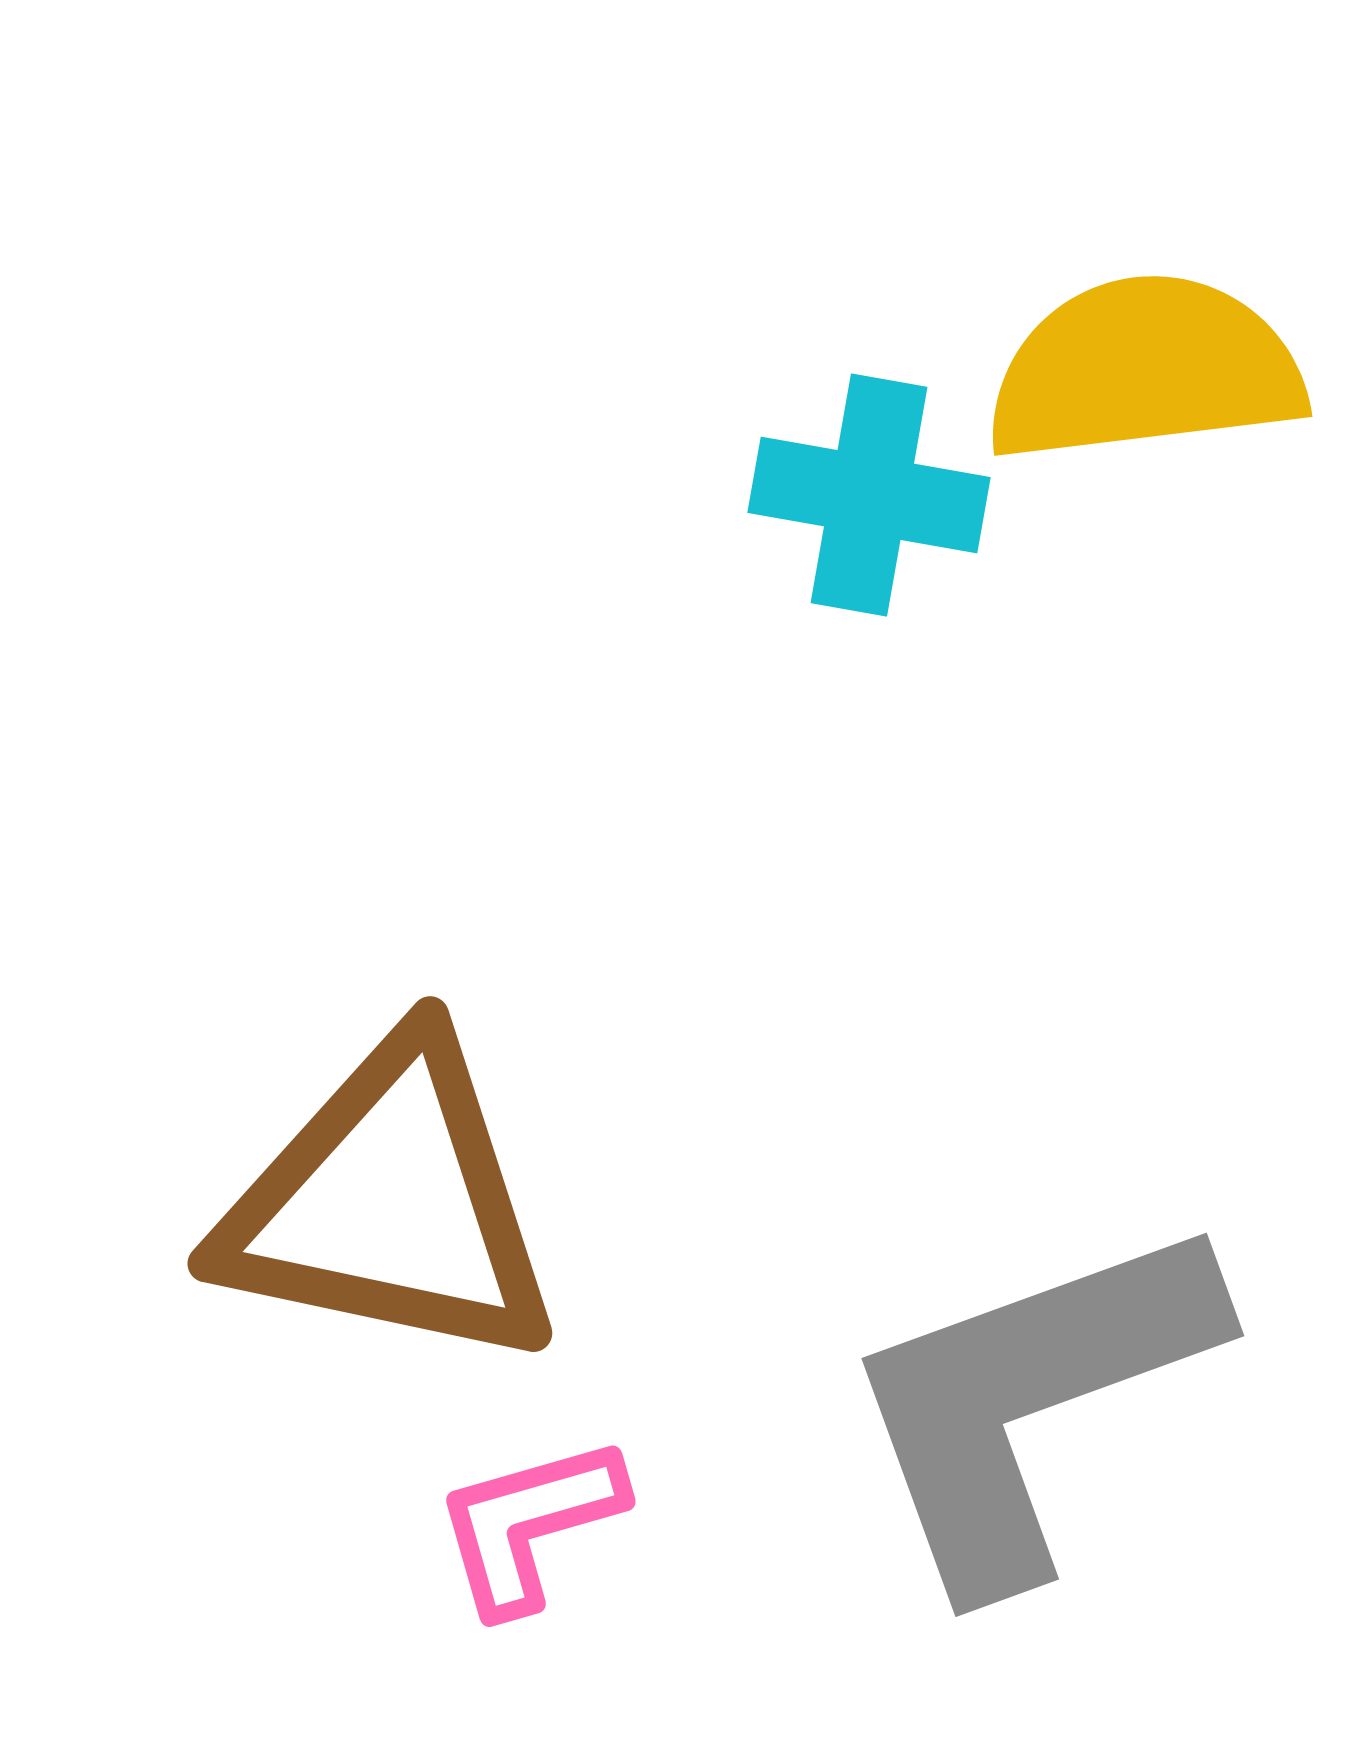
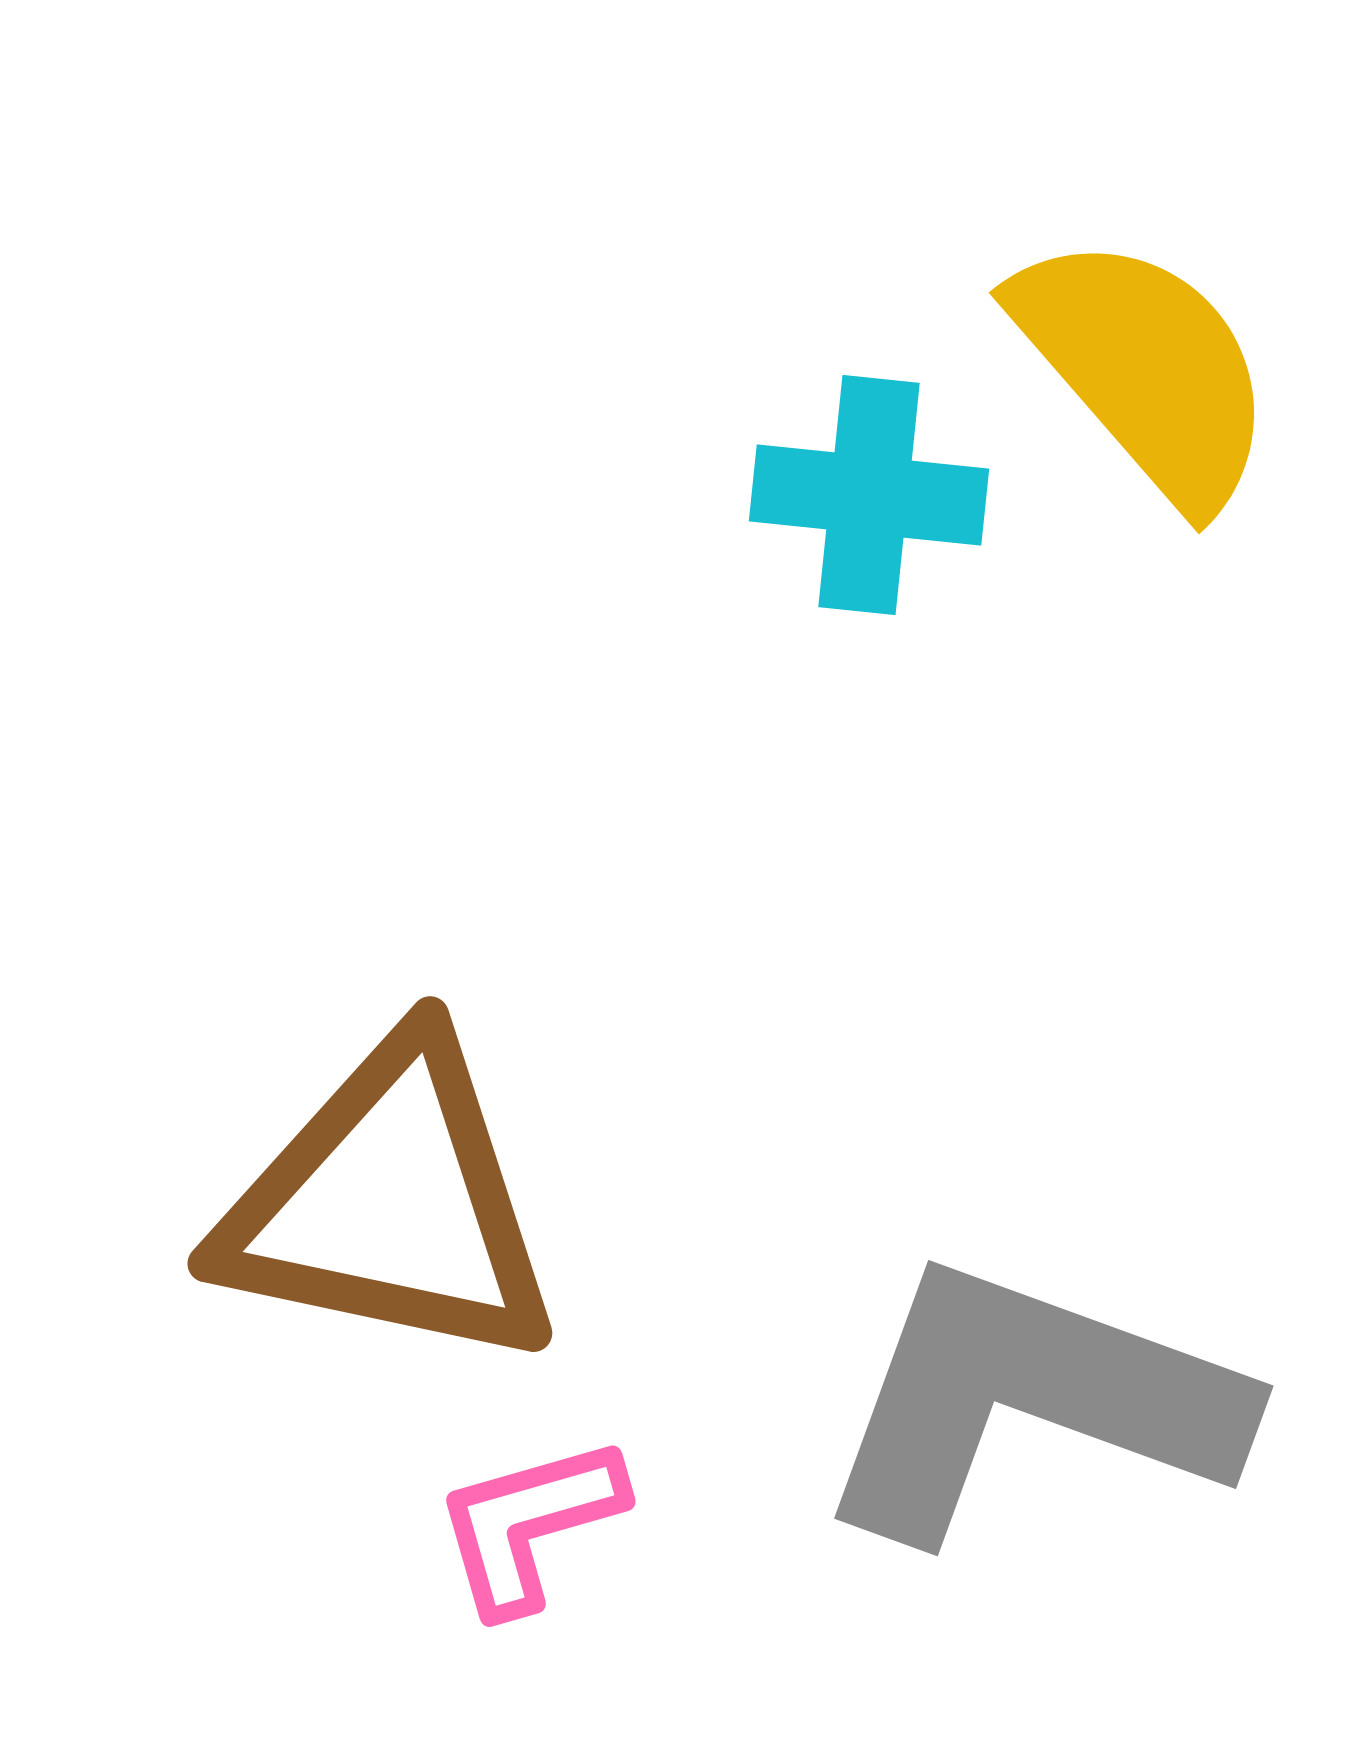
yellow semicircle: rotated 56 degrees clockwise
cyan cross: rotated 4 degrees counterclockwise
gray L-shape: rotated 40 degrees clockwise
